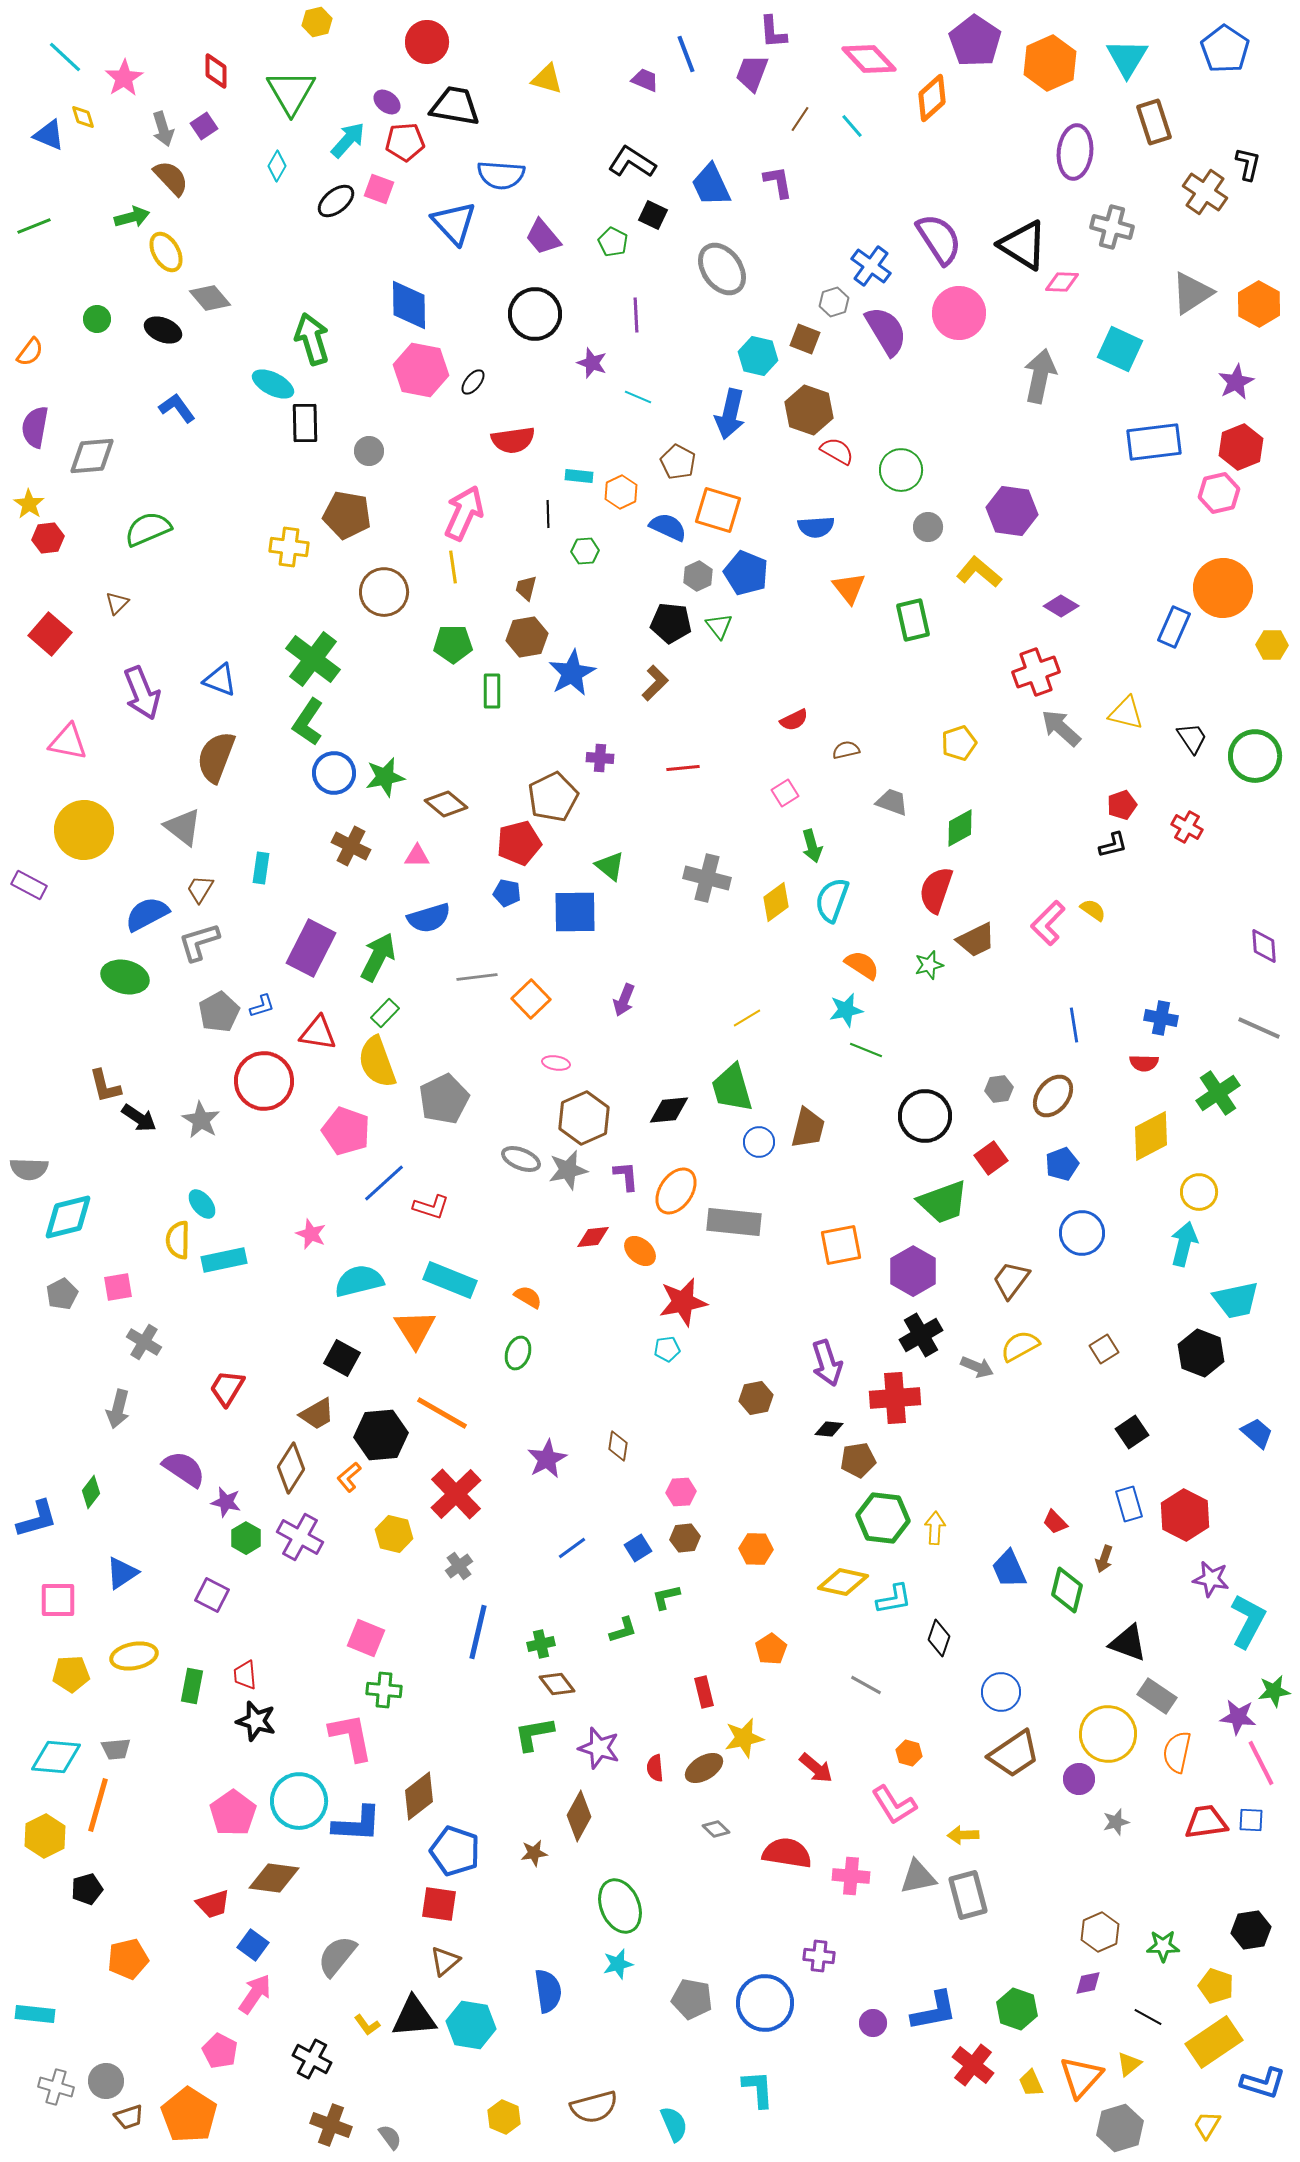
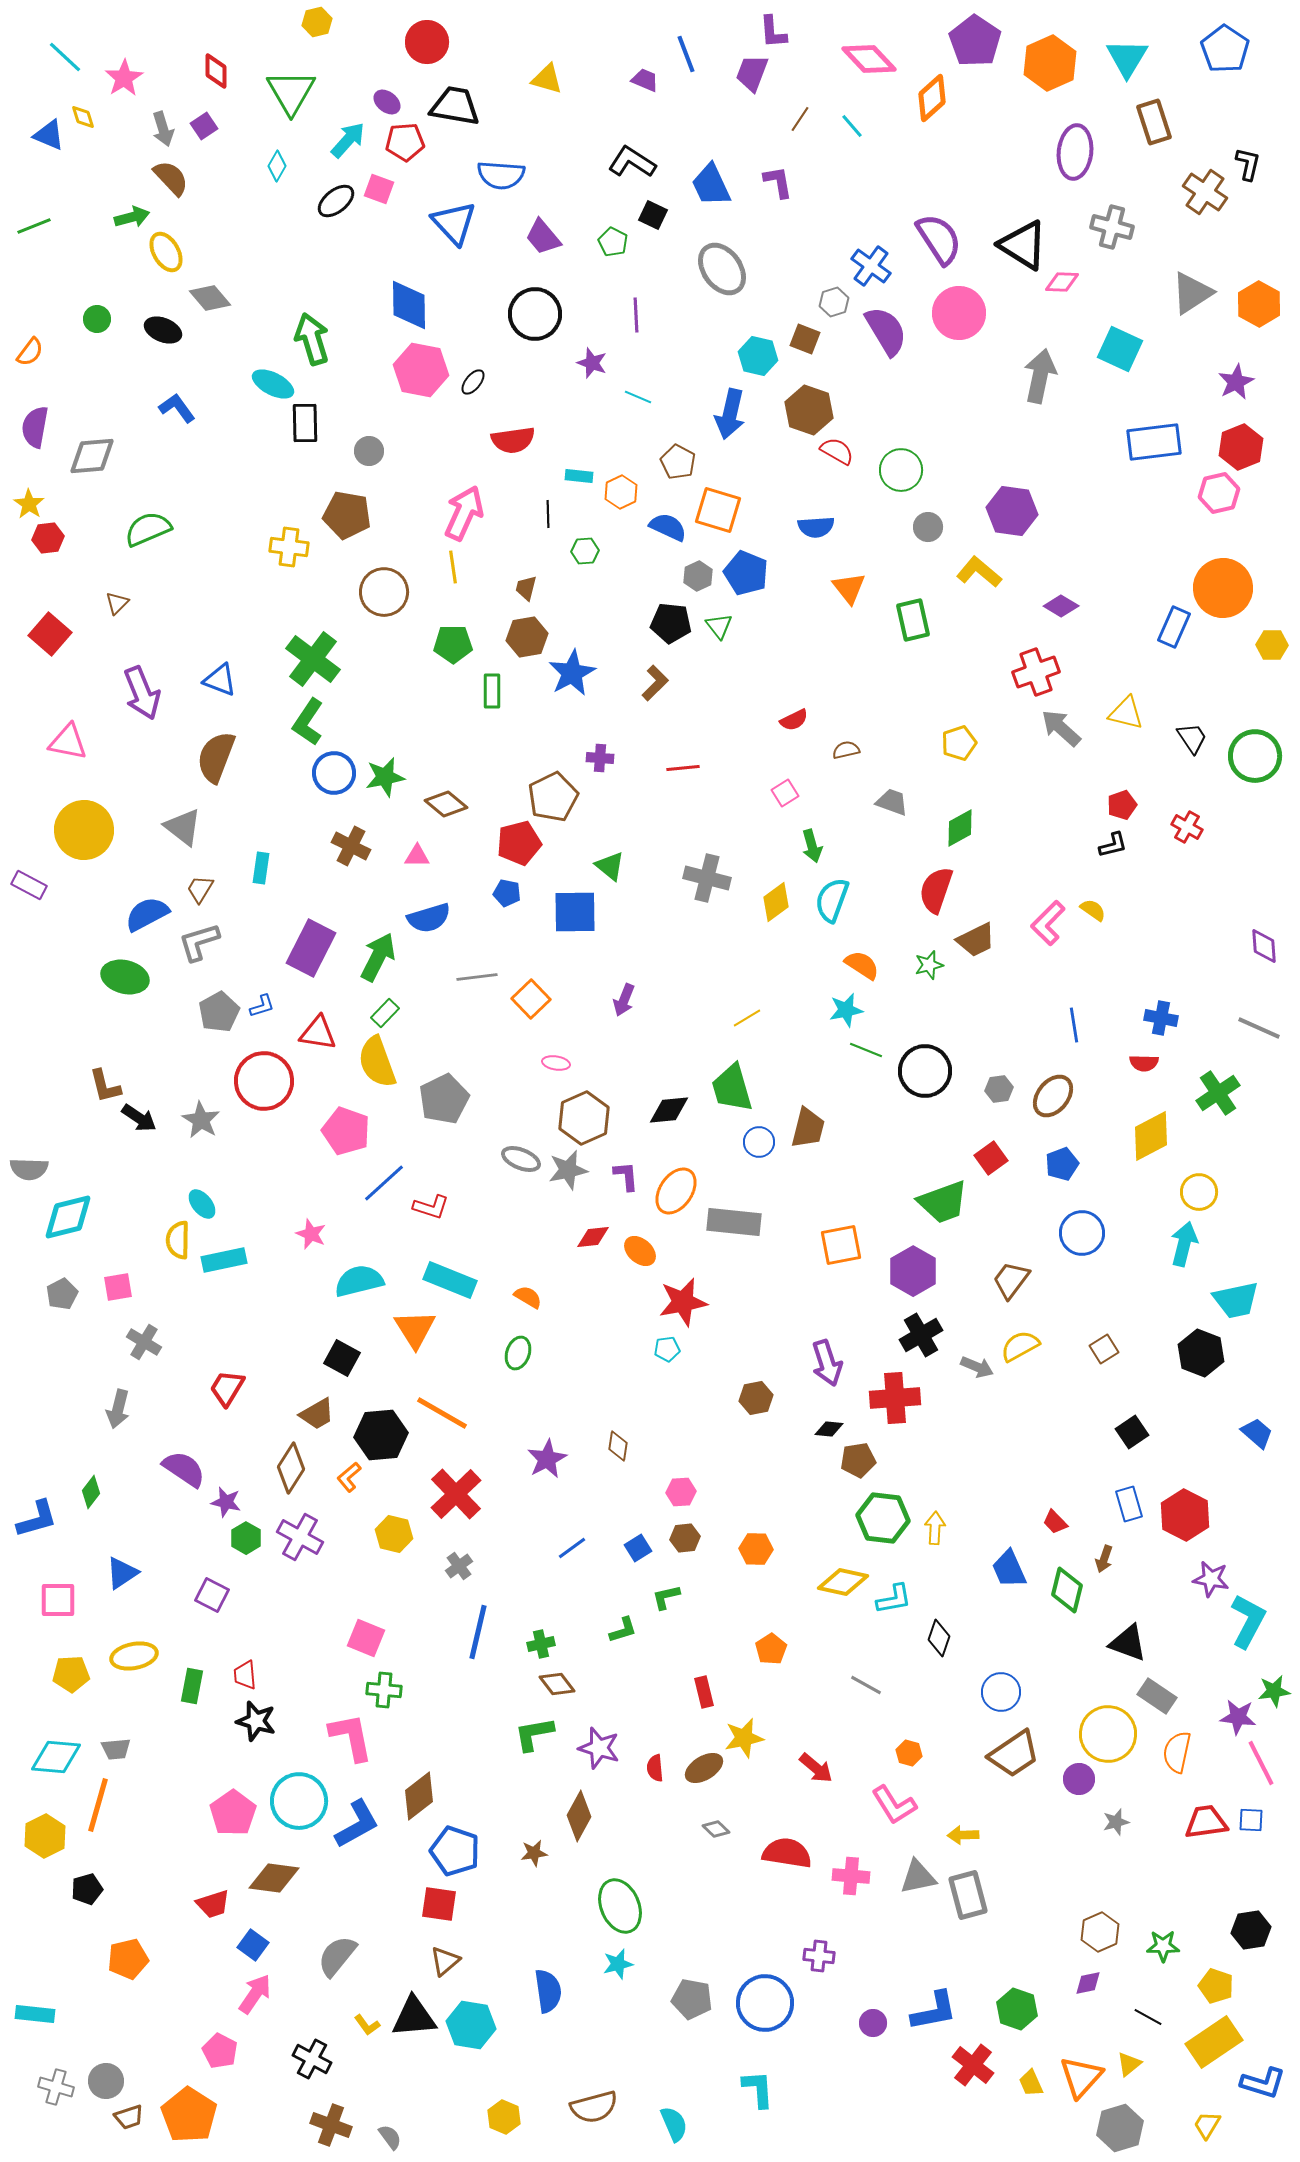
black circle at (925, 1116): moved 45 px up
blue L-shape at (357, 1824): rotated 32 degrees counterclockwise
